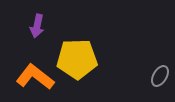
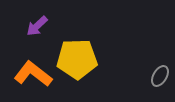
purple arrow: rotated 35 degrees clockwise
orange L-shape: moved 2 px left, 3 px up
